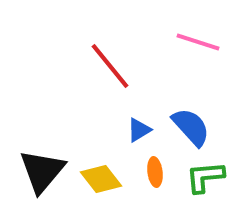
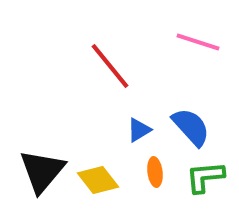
yellow diamond: moved 3 px left, 1 px down
